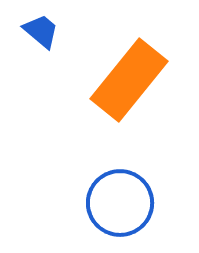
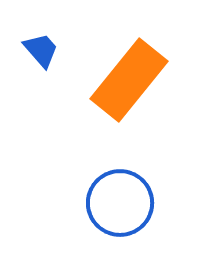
blue trapezoid: moved 19 px down; rotated 9 degrees clockwise
